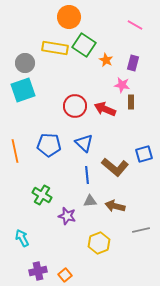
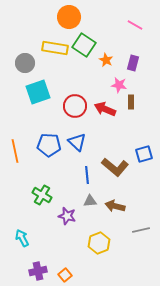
pink star: moved 3 px left
cyan square: moved 15 px right, 2 px down
blue triangle: moved 7 px left, 1 px up
